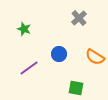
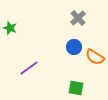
gray cross: moved 1 px left
green star: moved 14 px left, 1 px up
blue circle: moved 15 px right, 7 px up
